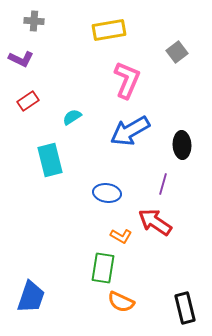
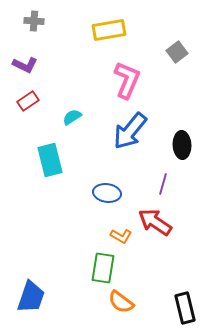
purple L-shape: moved 4 px right, 6 px down
blue arrow: rotated 21 degrees counterclockwise
orange semicircle: rotated 12 degrees clockwise
